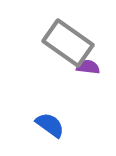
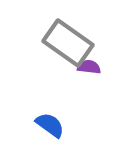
purple semicircle: moved 1 px right
